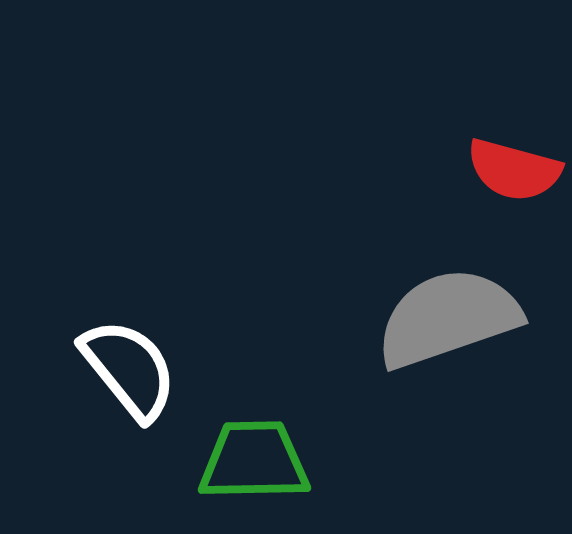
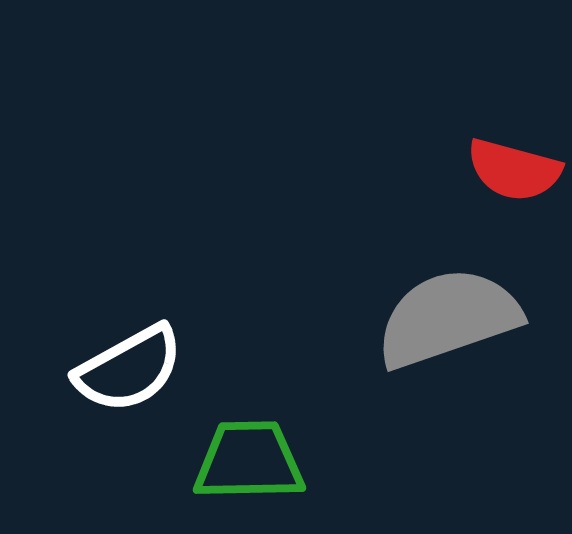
white semicircle: rotated 100 degrees clockwise
green trapezoid: moved 5 px left
